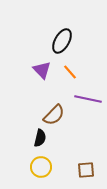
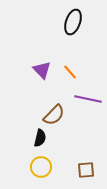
black ellipse: moved 11 px right, 19 px up; rotated 10 degrees counterclockwise
